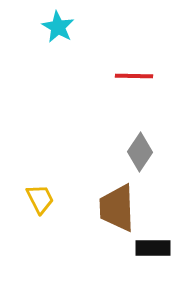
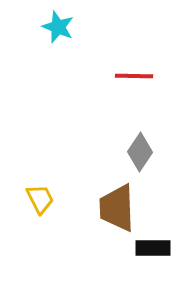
cyan star: rotated 8 degrees counterclockwise
